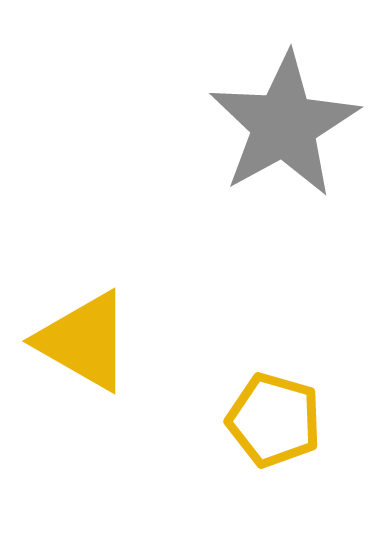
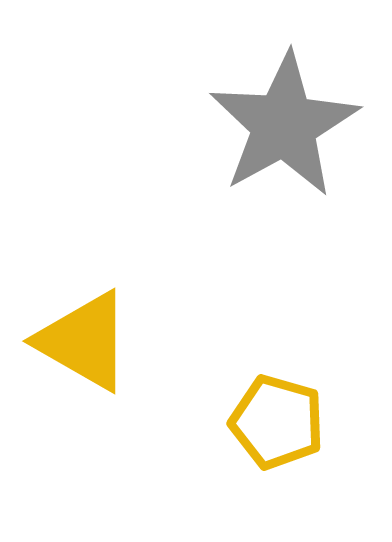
yellow pentagon: moved 3 px right, 2 px down
